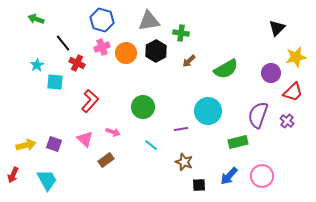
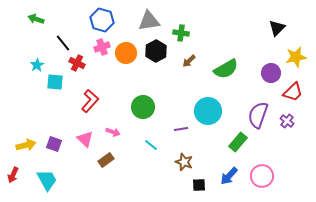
green rectangle: rotated 36 degrees counterclockwise
